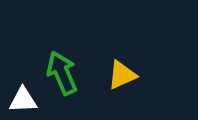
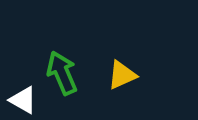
white triangle: rotated 32 degrees clockwise
